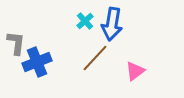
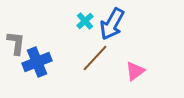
blue arrow: rotated 20 degrees clockwise
